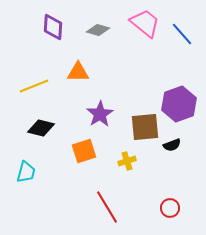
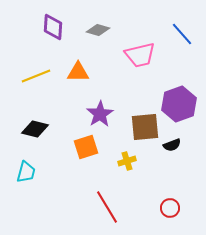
pink trapezoid: moved 5 px left, 32 px down; rotated 128 degrees clockwise
yellow line: moved 2 px right, 10 px up
black diamond: moved 6 px left, 1 px down
orange square: moved 2 px right, 4 px up
